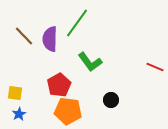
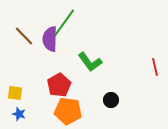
green line: moved 13 px left
red line: rotated 54 degrees clockwise
blue star: rotated 24 degrees counterclockwise
